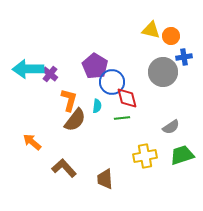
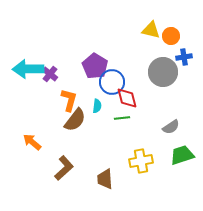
yellow cross: moved 4 px left, 5 px down
brown L-shape: rotated 90 degrees clockwise
